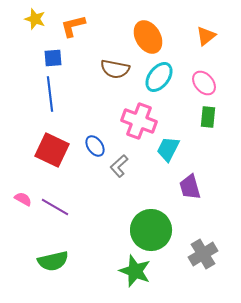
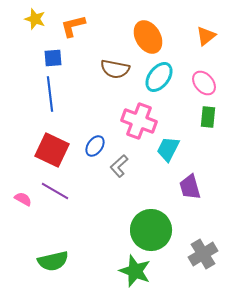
blue ellipse: rotated 70 degrees clockwise
purple line: moved 16 px up
